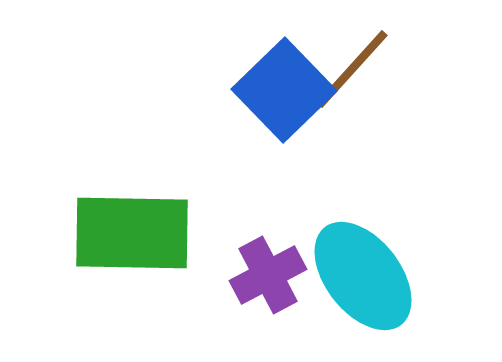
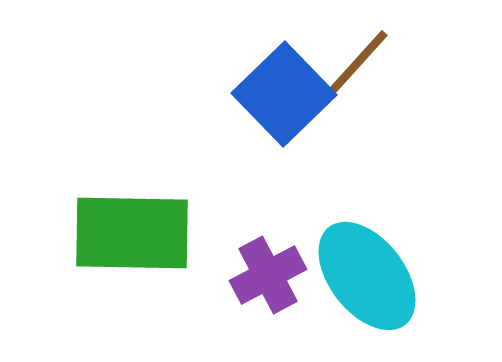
blue square: moved 4 px down
cyan ellipse: moved 4 px right
